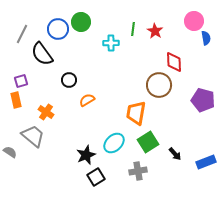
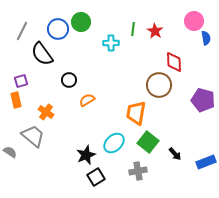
gray line: moved 3 px up
green square: rotated 20 degrees counterclockwise
